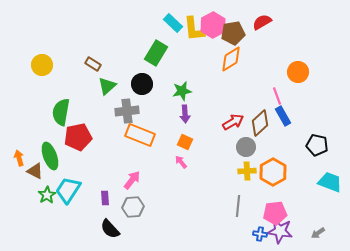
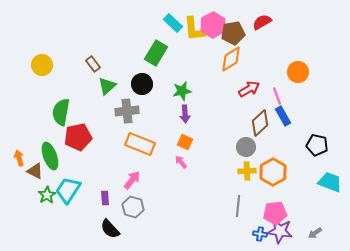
brown rectangle at (93, 64): rotated 21 degrees clockwise
red arrow at (233, 122): moved 16 px right, 33 px up
orange rectangle at (140, 135): moved 9 px down
gray hexagon at (133, 207): rotated 20 degrees clockwise
gray arrow at (318, 233): moved 3 px left
